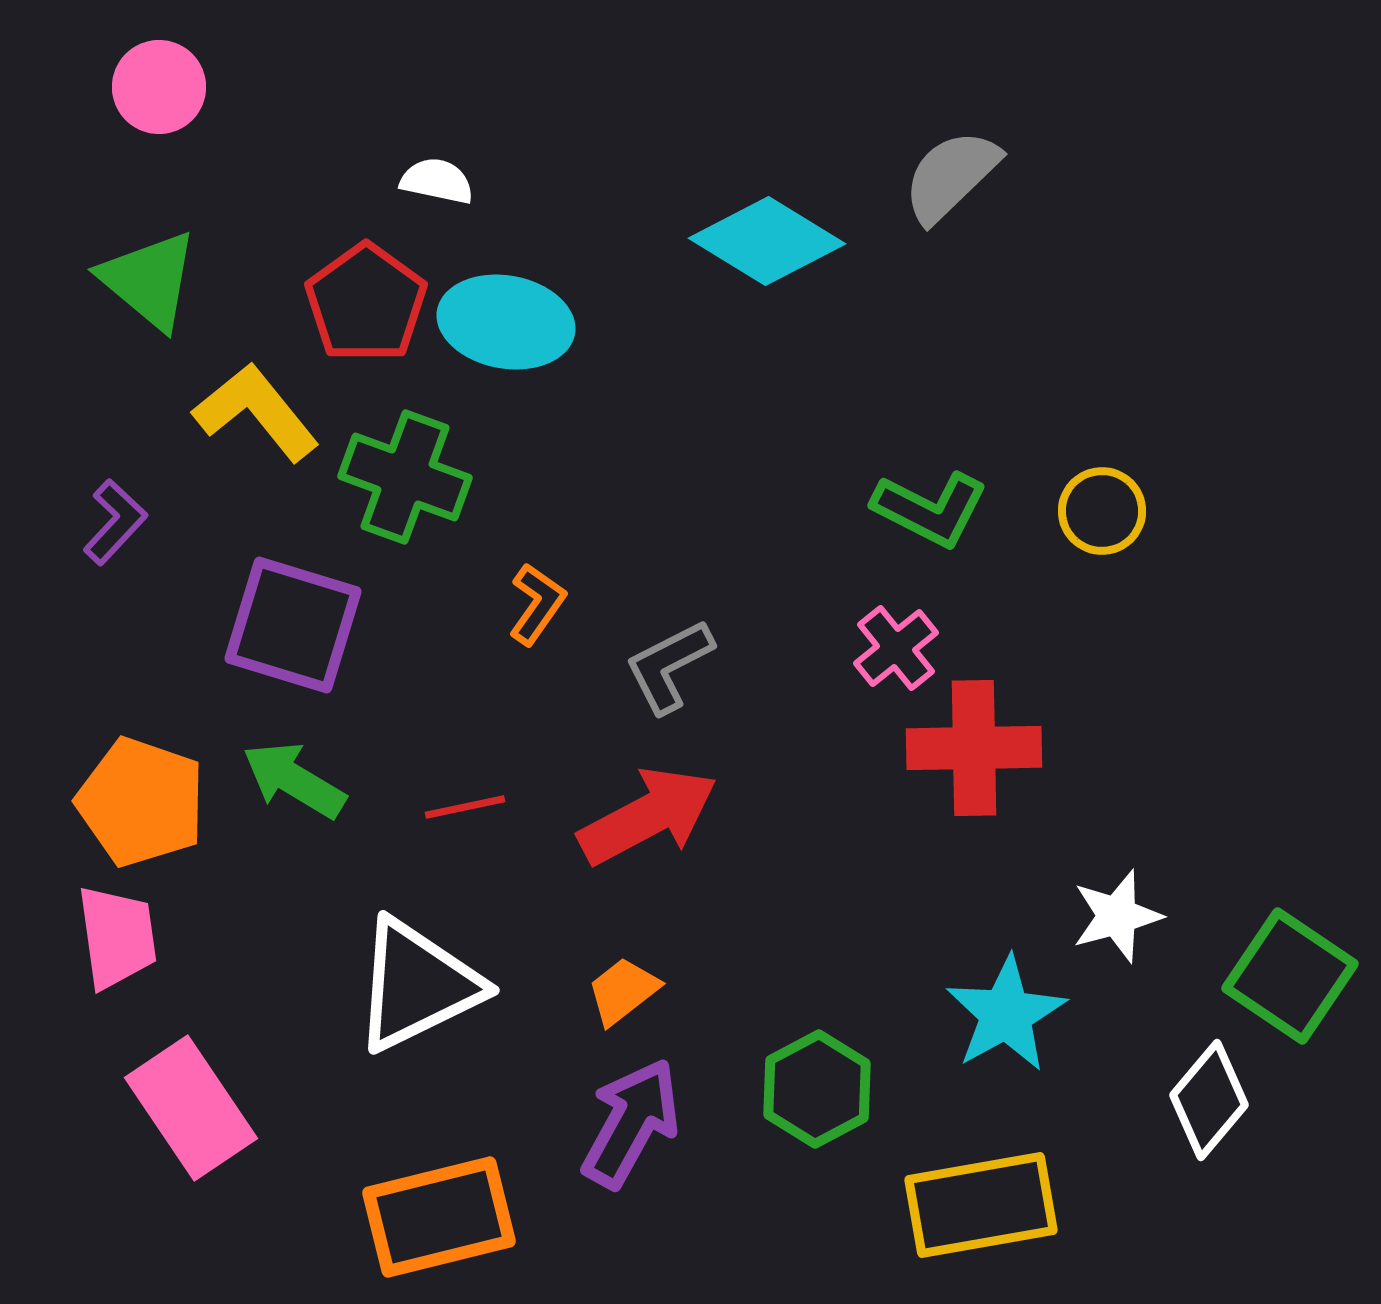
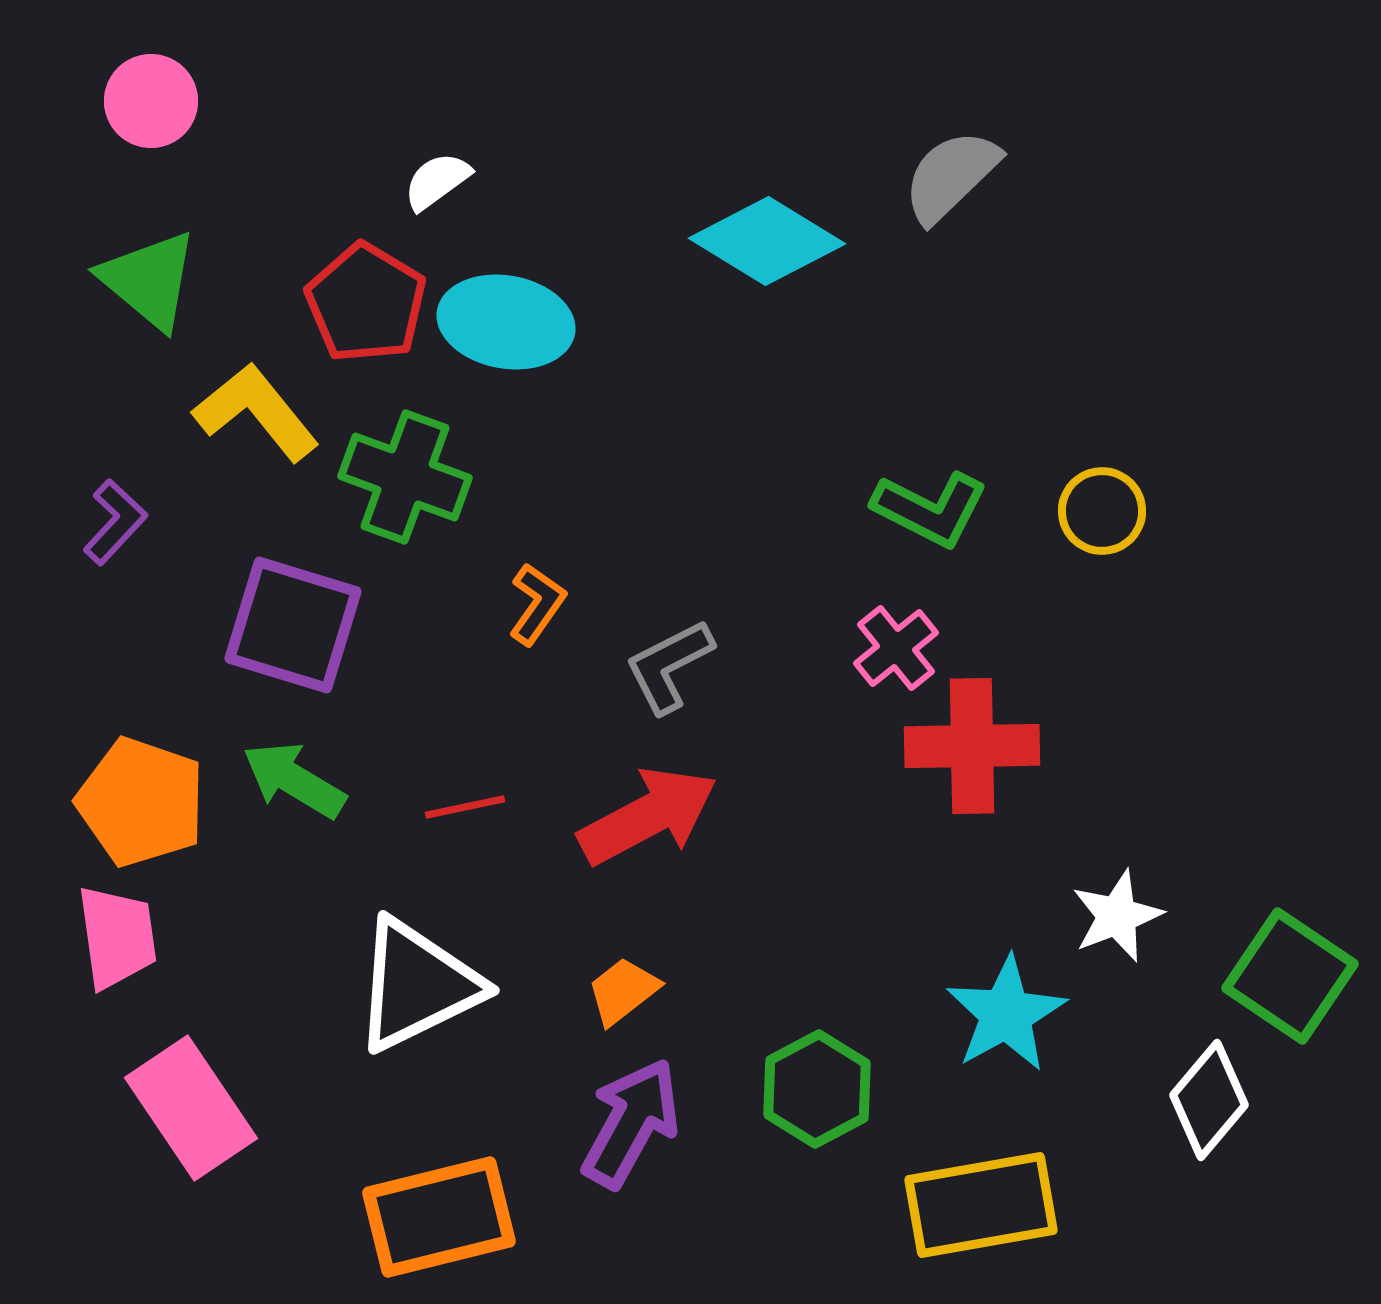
pink circle: moved 8 px left, 14 px down
white semicircle: rotated 48 degrees counterclockwise
red pentagon: rotated 5 degrees counterclockwise
red cross: moved 2 px left, 2 px up
white star: rotated 6 degrees counterclockwise
